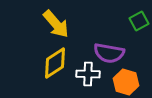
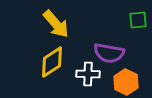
green square: moved 1 px left, 1 px up; rotated 24 degrees clockwise
yellow diamond: moved 3 px left, 1 px up
orange hexagon: rotated 10 degrees clockwise
